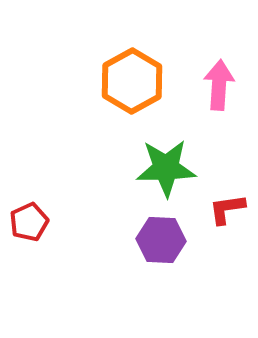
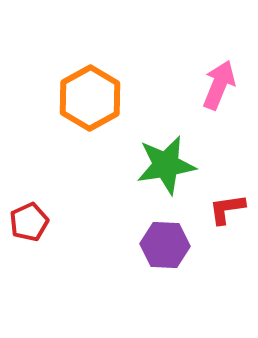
orange hexagon: moved 42 px left, 17 px down
pink arrow: rotated 18 degrees clockwise
green star: moved 3 px up; rotated 8 degrees counterclockwise
purple hexagon: moved 4 px right, 5 px down
